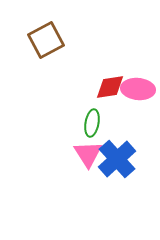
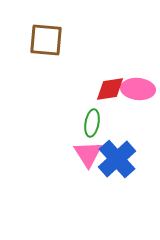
brown square: rotated 33 degrees clockwise
red diamond: moved 2 px down
